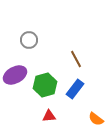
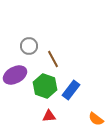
gray circle: moved 6 px down
brown line: moved 23 px left
green hexagon: moved 1 px down; rotated 25 degrees counterclockwise
blue rectangle: moved 4 px left, 1 px down
